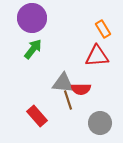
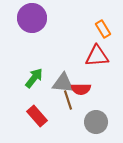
green arrow: moved 1 px right, 29 px down
gray circle: moved 4 px left, 1 px up
